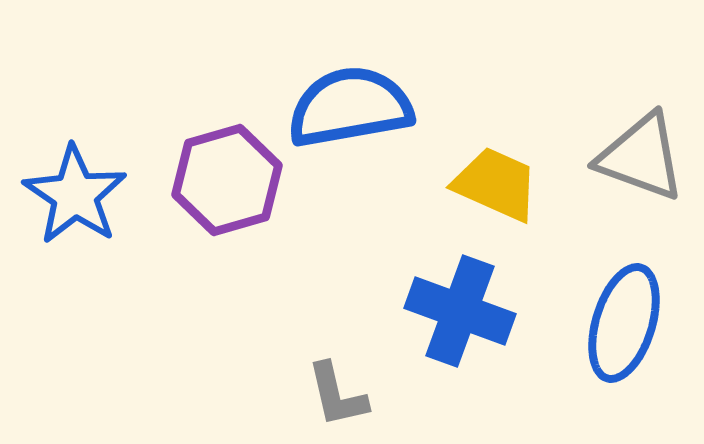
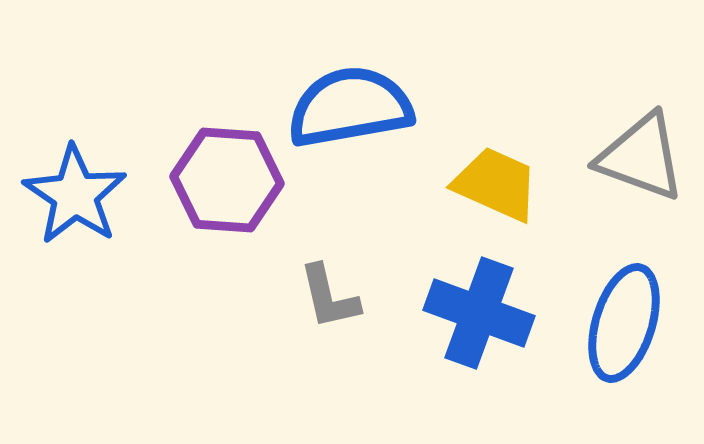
purple hexagon: rotated 20 degrees clockwise
blue cross: moved 19 px right, 2 px down
gray L-shape: moved 8 px left, 98 px up
